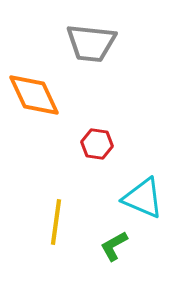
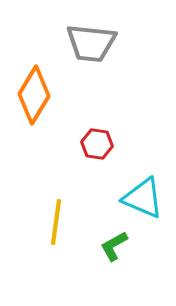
orange diamond: rotated 56 degrees clockwise
